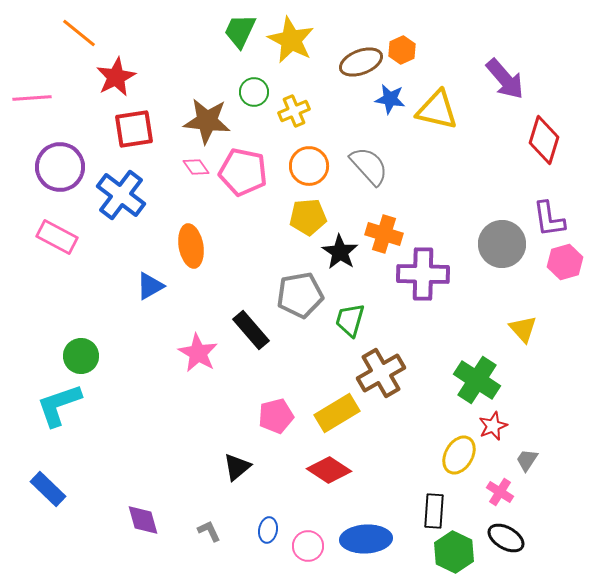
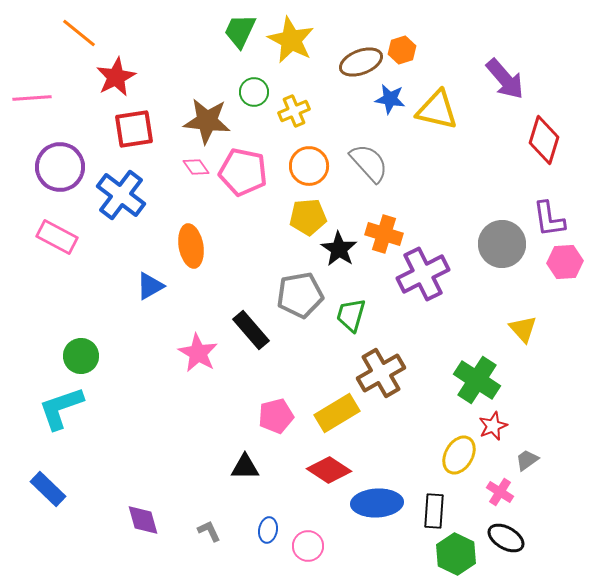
orange hexagon at (402, 50): rotated 8 degrees clockwise
gray semicircle at (369, 166): moved 3 px up
black star at (340, 252): moved 1 px left, 3 px up
pink hexagon at (565, 262): rotated 12 degrees clockwise
purple cross at (423, 274): rotated 27 degrees counterclockwise
green trapezoid at (350, 320): moved 1 px right, 5 px up
cyan L-shape at (59, 405): moved 2 px right, 3 px down
gray trapezoid at (527, 460): rotated 20 degrees clockwise
black triangle at (237, 467): moved 8 px right; rotated 40 degrees clockwise
blue ellipse at (366, 539): moved 11 px right, 36 px up
green hexagon at (454, 552): moved 2 px right, 2 px down
